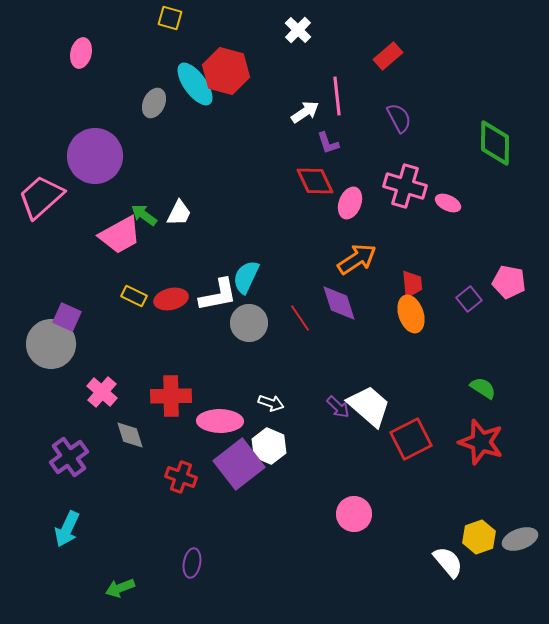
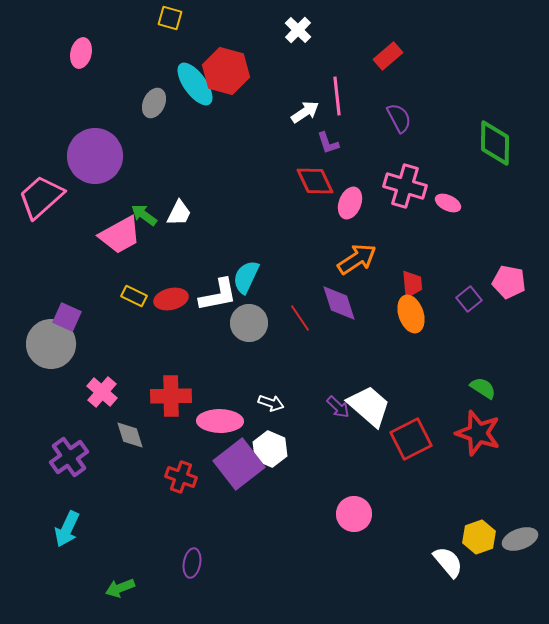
red star at (481, 442): moved 3 px left, 9 px up
white hexagon at (269, 446): moved 1 px right, 3 px down
